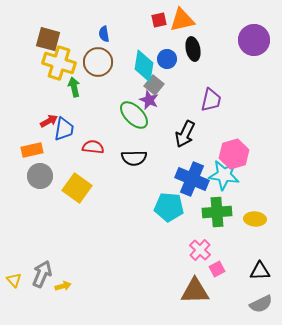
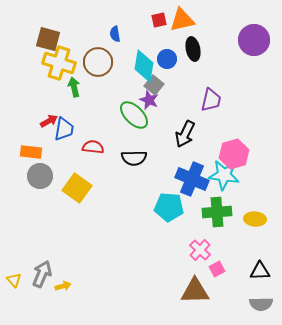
blue semicircle: moved 11 px right
orange rectangle: moved 1 px left, 2 px down; rotated 20 degrees clockwise
gray semicircle: rotated 25 degrees clockwise
